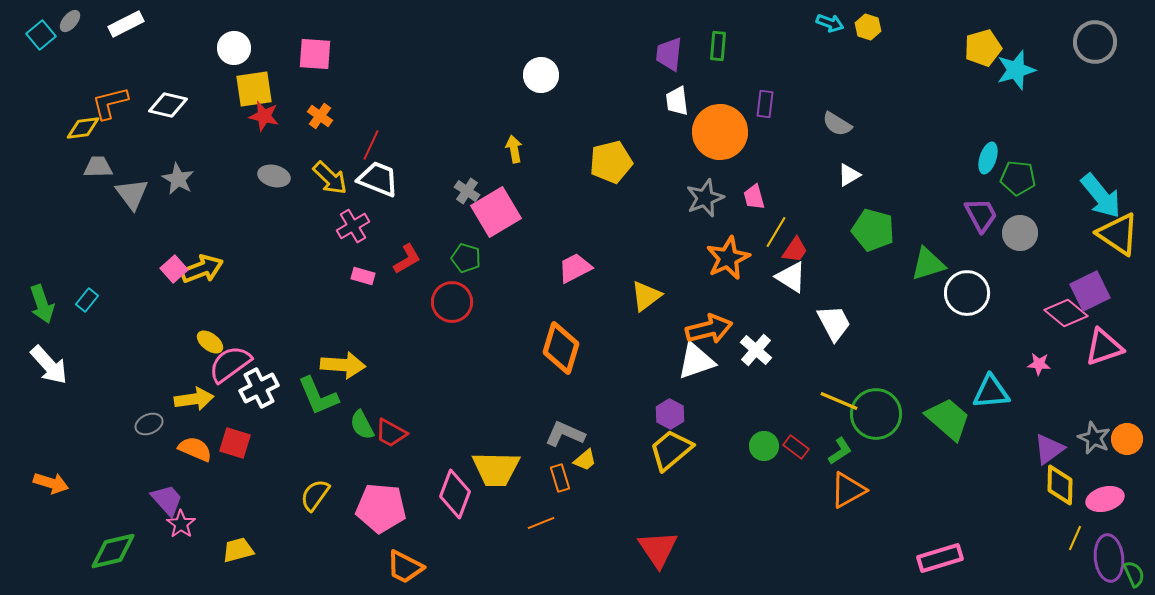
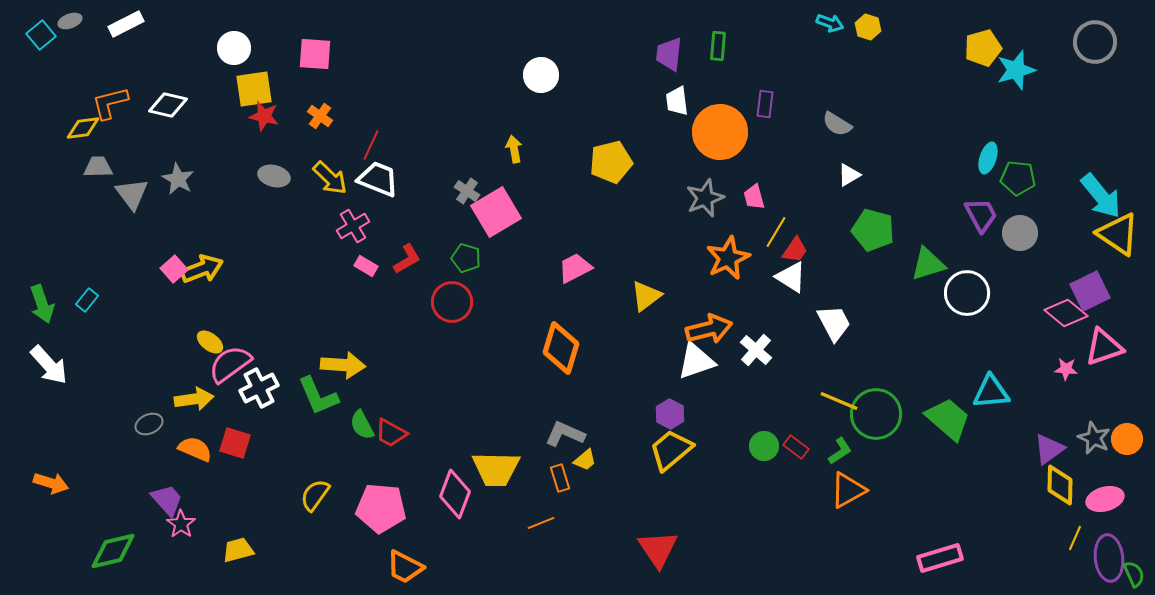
gray ellipse at (70, 21): rotated 30 degrees clockwise
pink rectangle at (363, 276): moved 3 px right, 10 px up; rotated 15 degrees clockwise
pink star at (1039, 364): moved 27 px right, 5 px down
